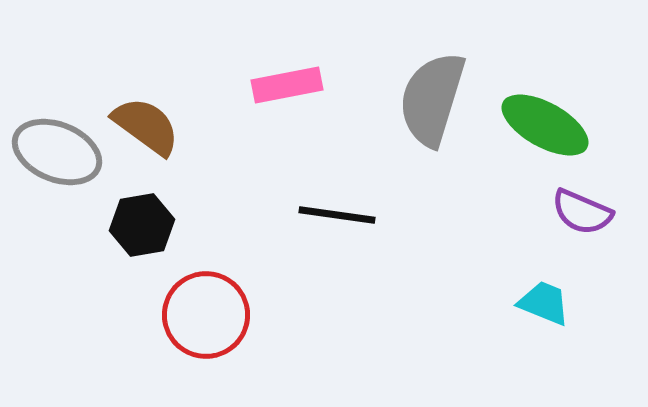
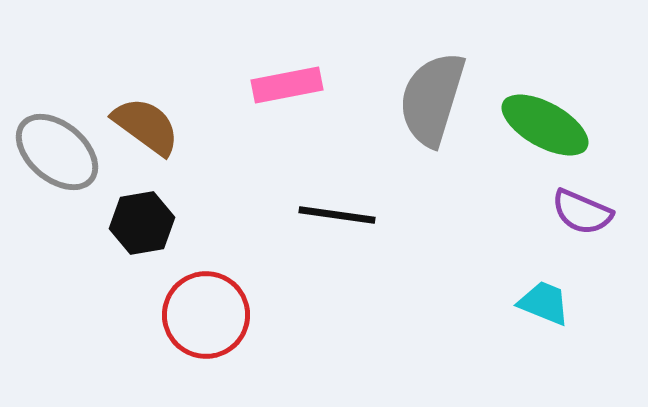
gray ellipse: rotated 18 degrees clockwise
black hexagon: moved 2 px up
